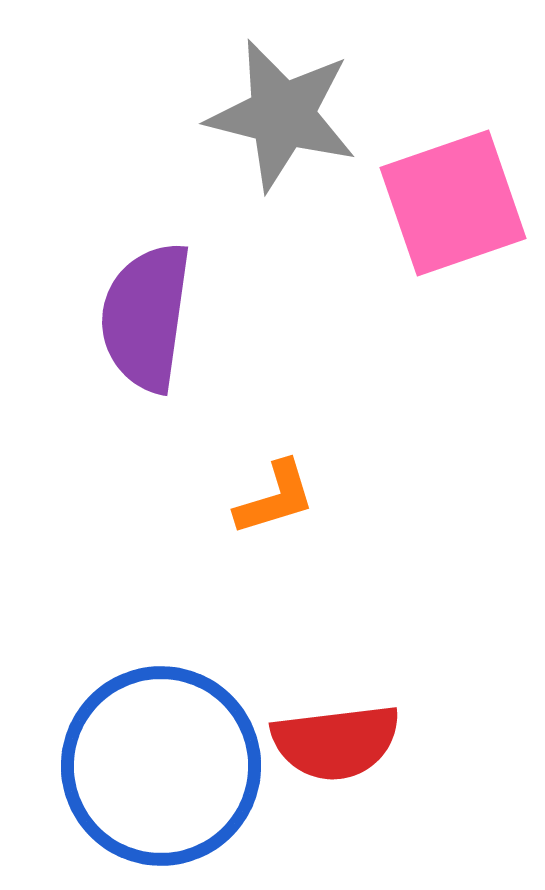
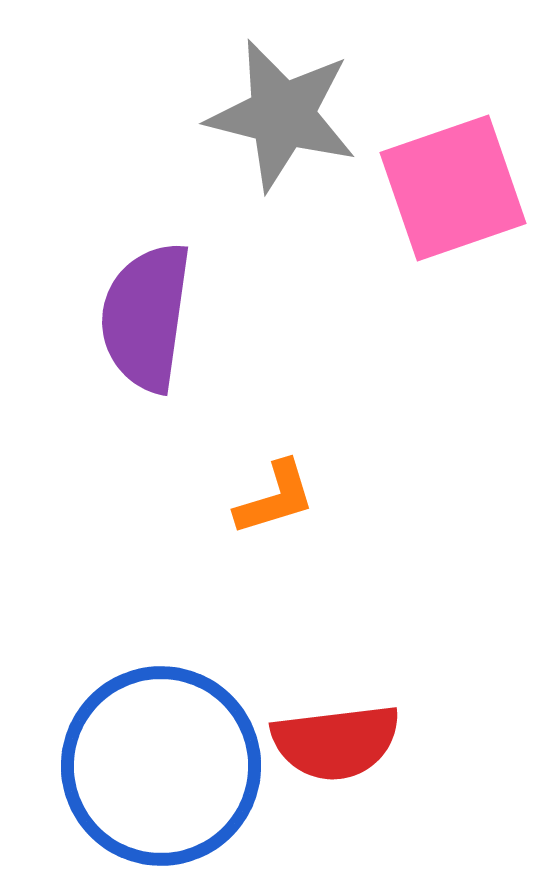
pink square: moved 15 px up
